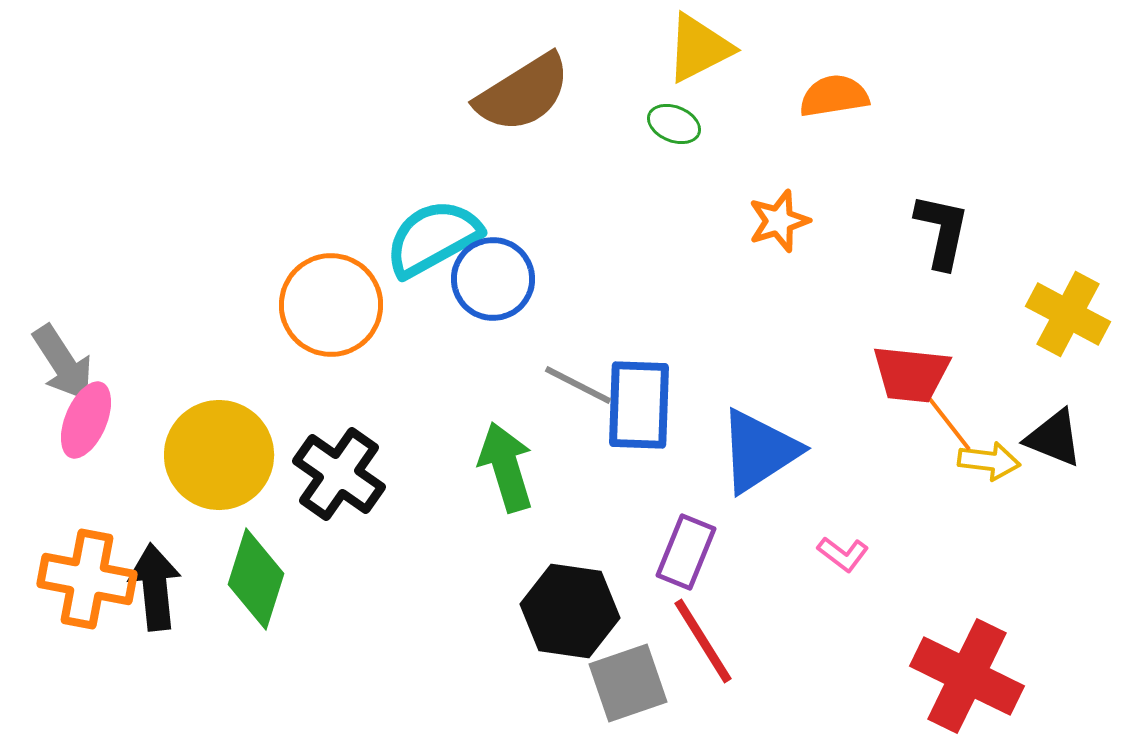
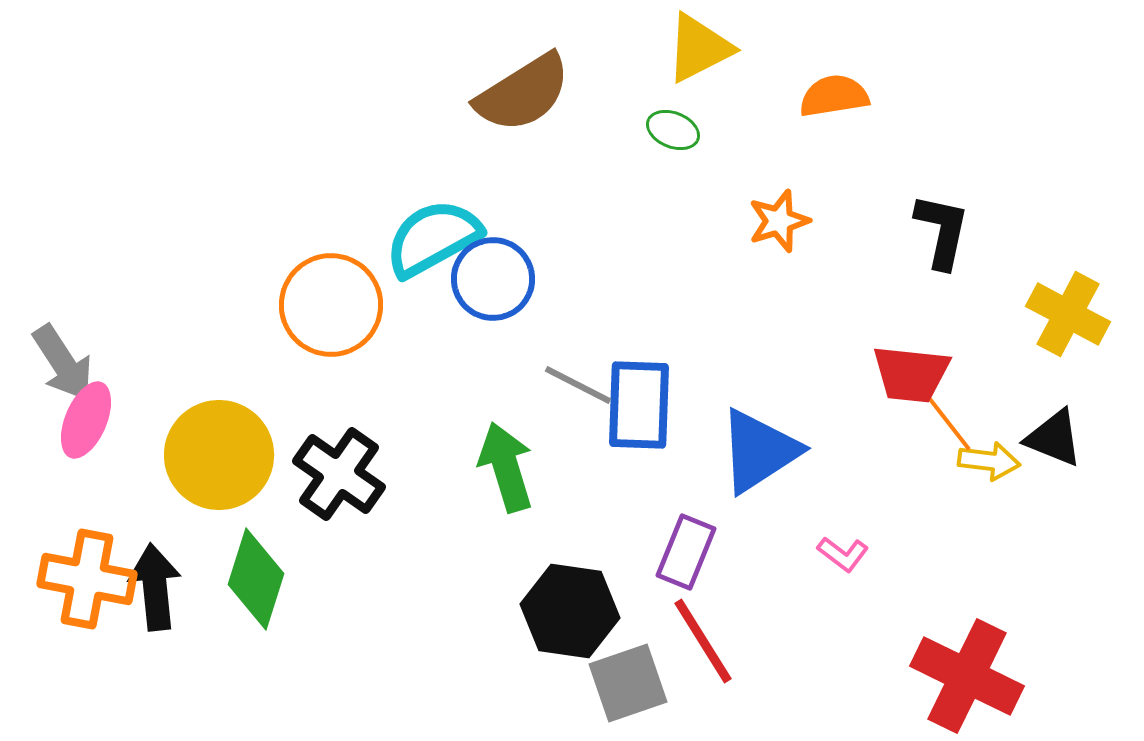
green ellipse: moved 1 px left, 6 px down
